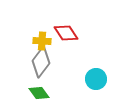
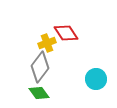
yellow cross: moved 5 px right, 2 px down; rotated 24 degrees counterclockwise
gray diamond: moved 1 px left, 5 px down
